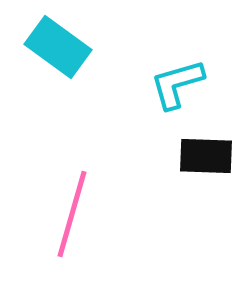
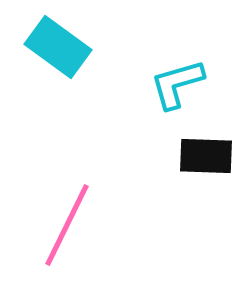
pink line: moved 5 px left, 11 px down; rotated 10 degrees clockwise
